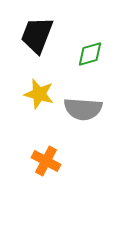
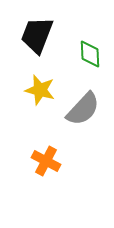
green diamond: rotated 76 degrees counterclockwise
yellow star: moved 1 px right, 4 px up
gray semicircle: rotated 51 degrees counterclockwise
